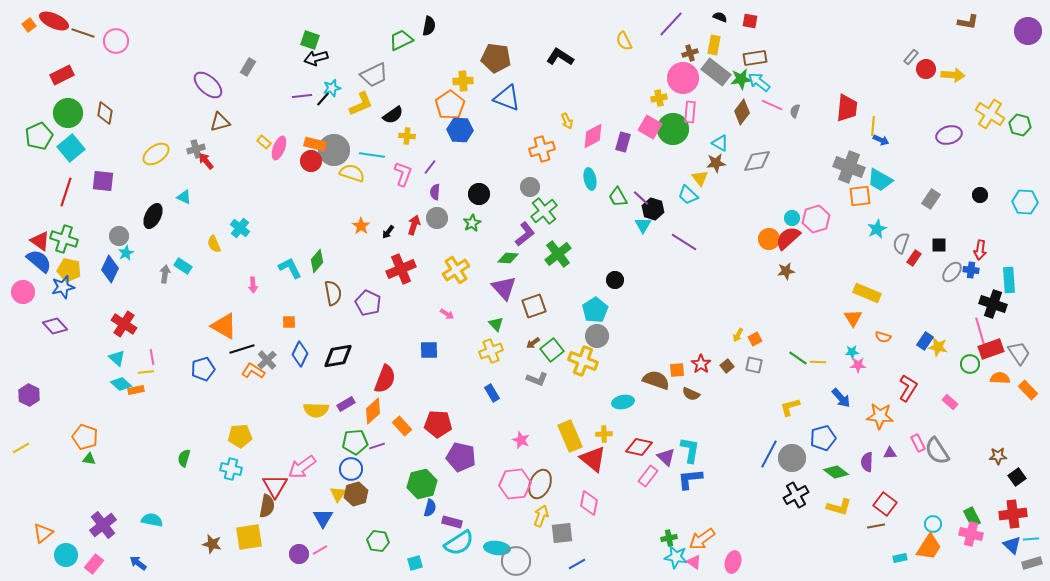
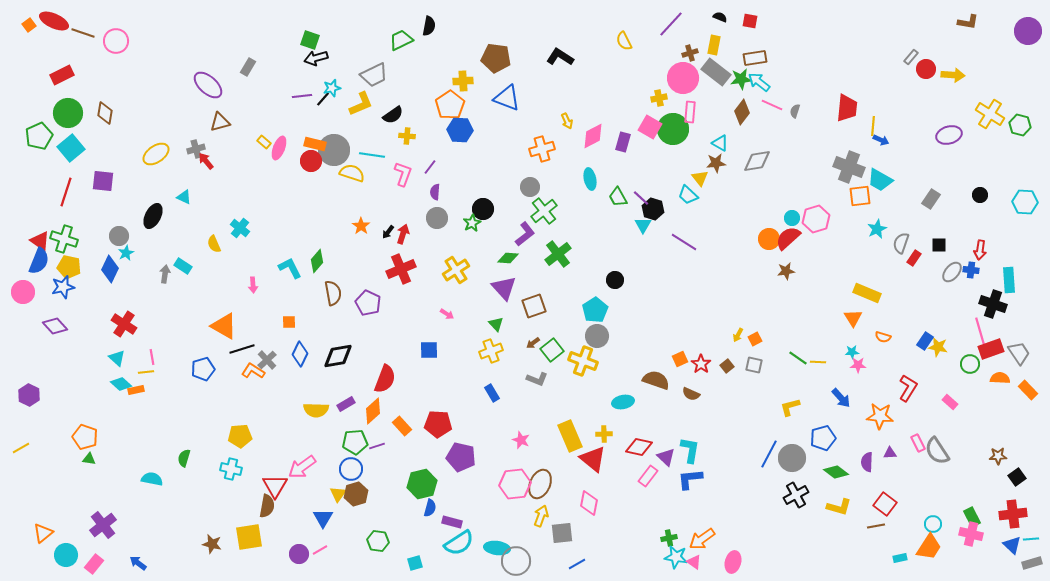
black circle at (479, 194): moved 4 px right, 15 px down
red arrow at (414, 225): moved 11 px left, 9 px down
blue semicircle at (39, 261): rotated 72 degrees clockwise
yellow pentagon at (69, 270): moved 3 px up
orange square at (677, 370): moved 3 px right, 11 px up; rotated 21 degrees counterclockwise
cyan semicircle at (152, 520): moved 41 px up
